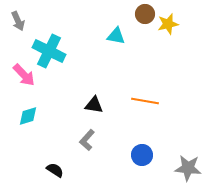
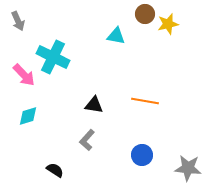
cyan cross: moved 4 px right, 6 px down
